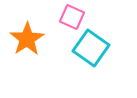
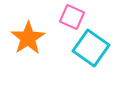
orange star: moved 1 px right, 1 px up
